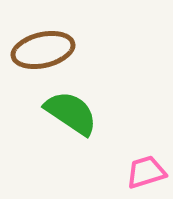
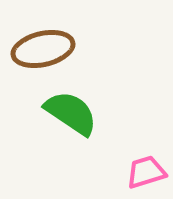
brown ellipse: moved 1 px up
